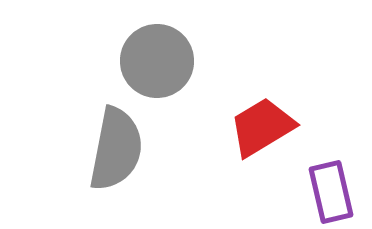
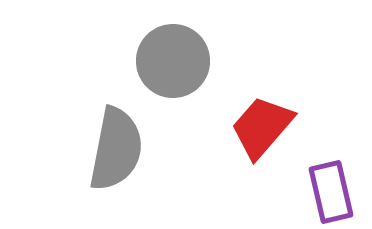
gray circle: moved 16 px right
red trapezoid: rotated 18 degrees counterclockwise
